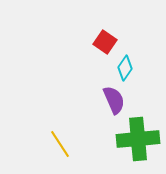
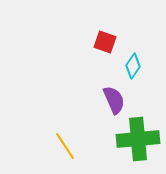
red square: rotated 15 degrees counterclockwise
cyan diamond: moved 8 px right, 2 px up
yellow line: moved 5 px right, 2 px down
